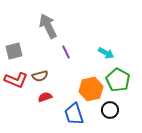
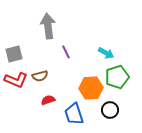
gray arrow: rotated 20 degrees clockwise
gray square: moved 3 px down
green pentagon: moved 1 px left, 3 px up; rotated 25 degrees clockwise
orange hexagon: moved 1 px up; rotated 10 degrees clockwise
red semicircle: moved 3 px right, 3 px down
